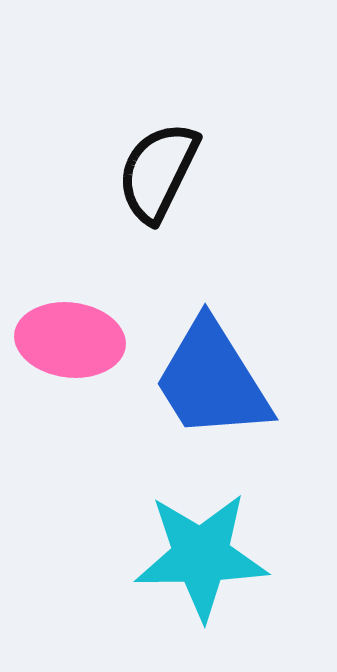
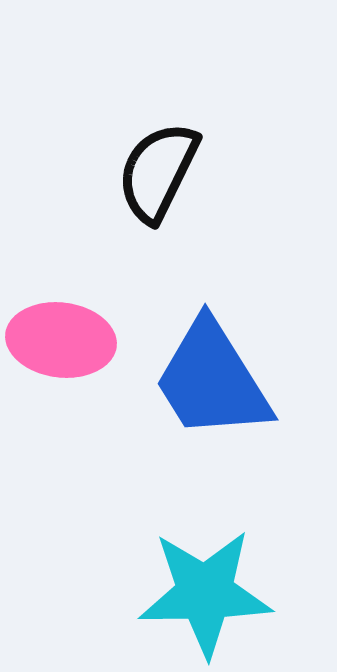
pink ellipse: moved 9 px left
cyan star: moved 4 px right, 37 px down
